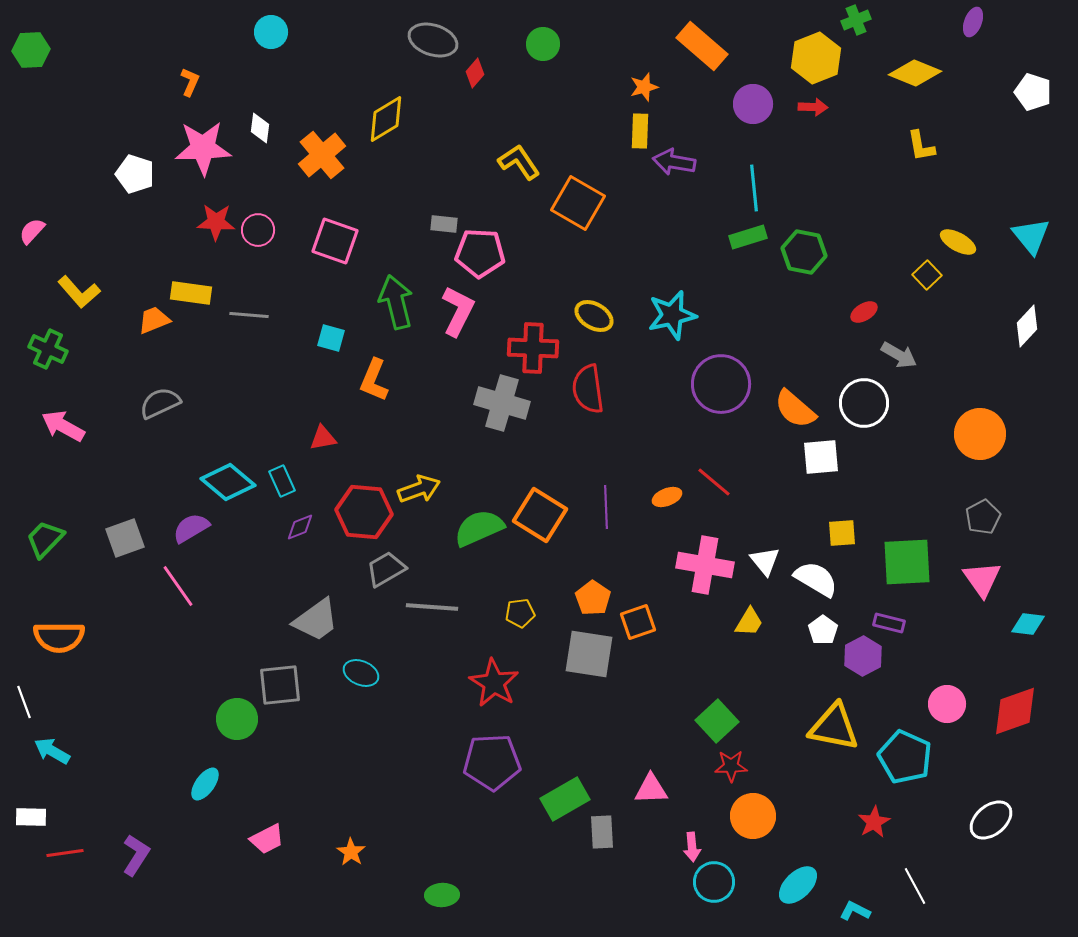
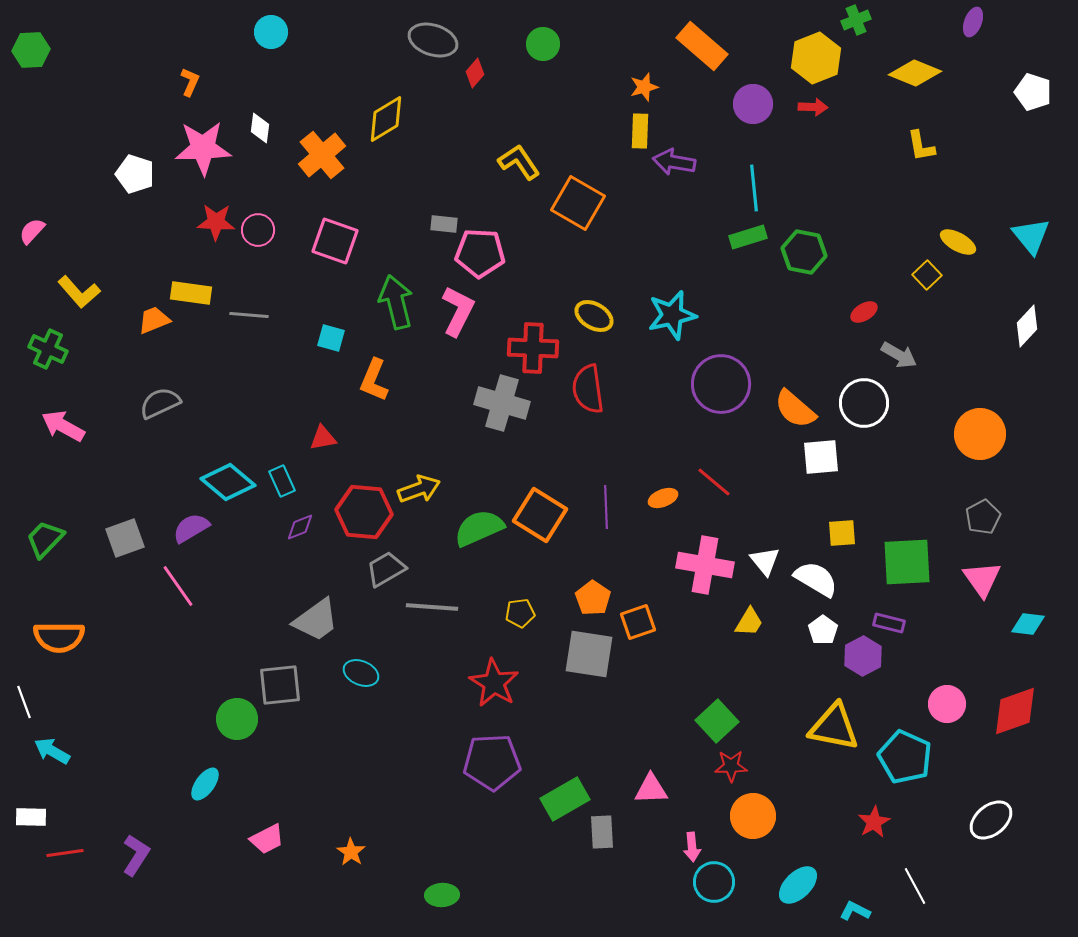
orange ellipse at (667, 497): moved 4 px left, 1 px down
